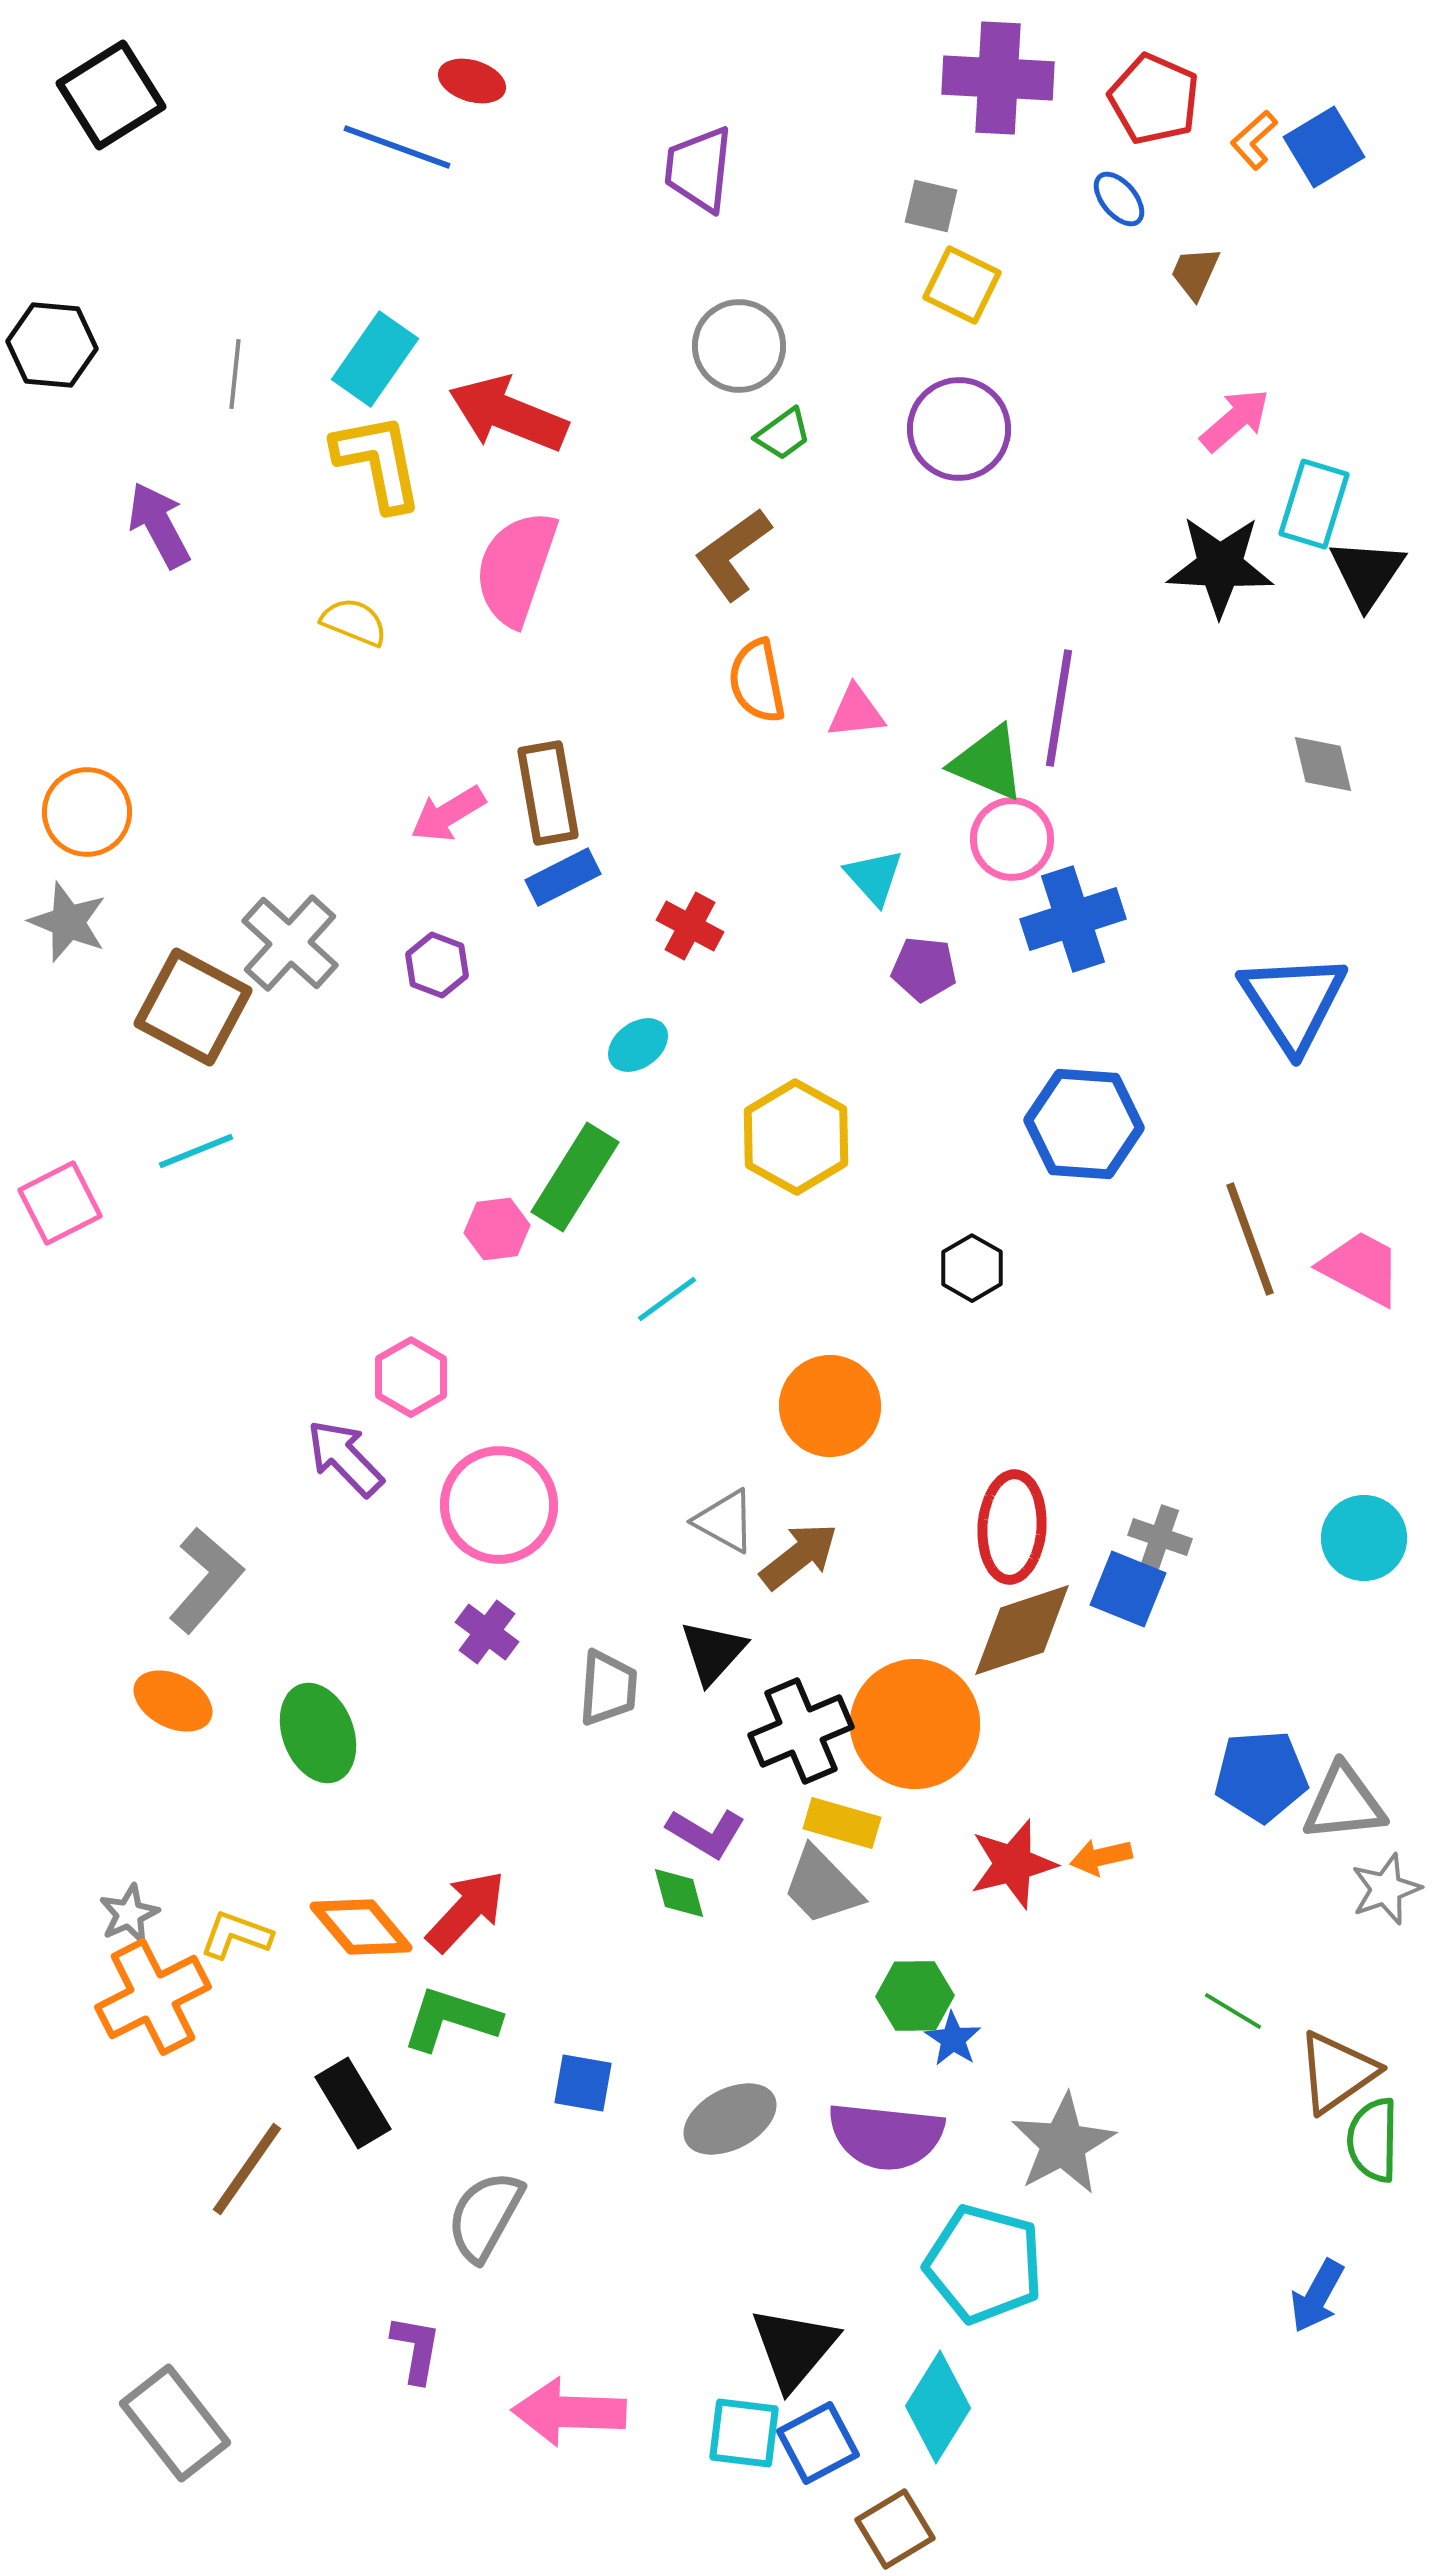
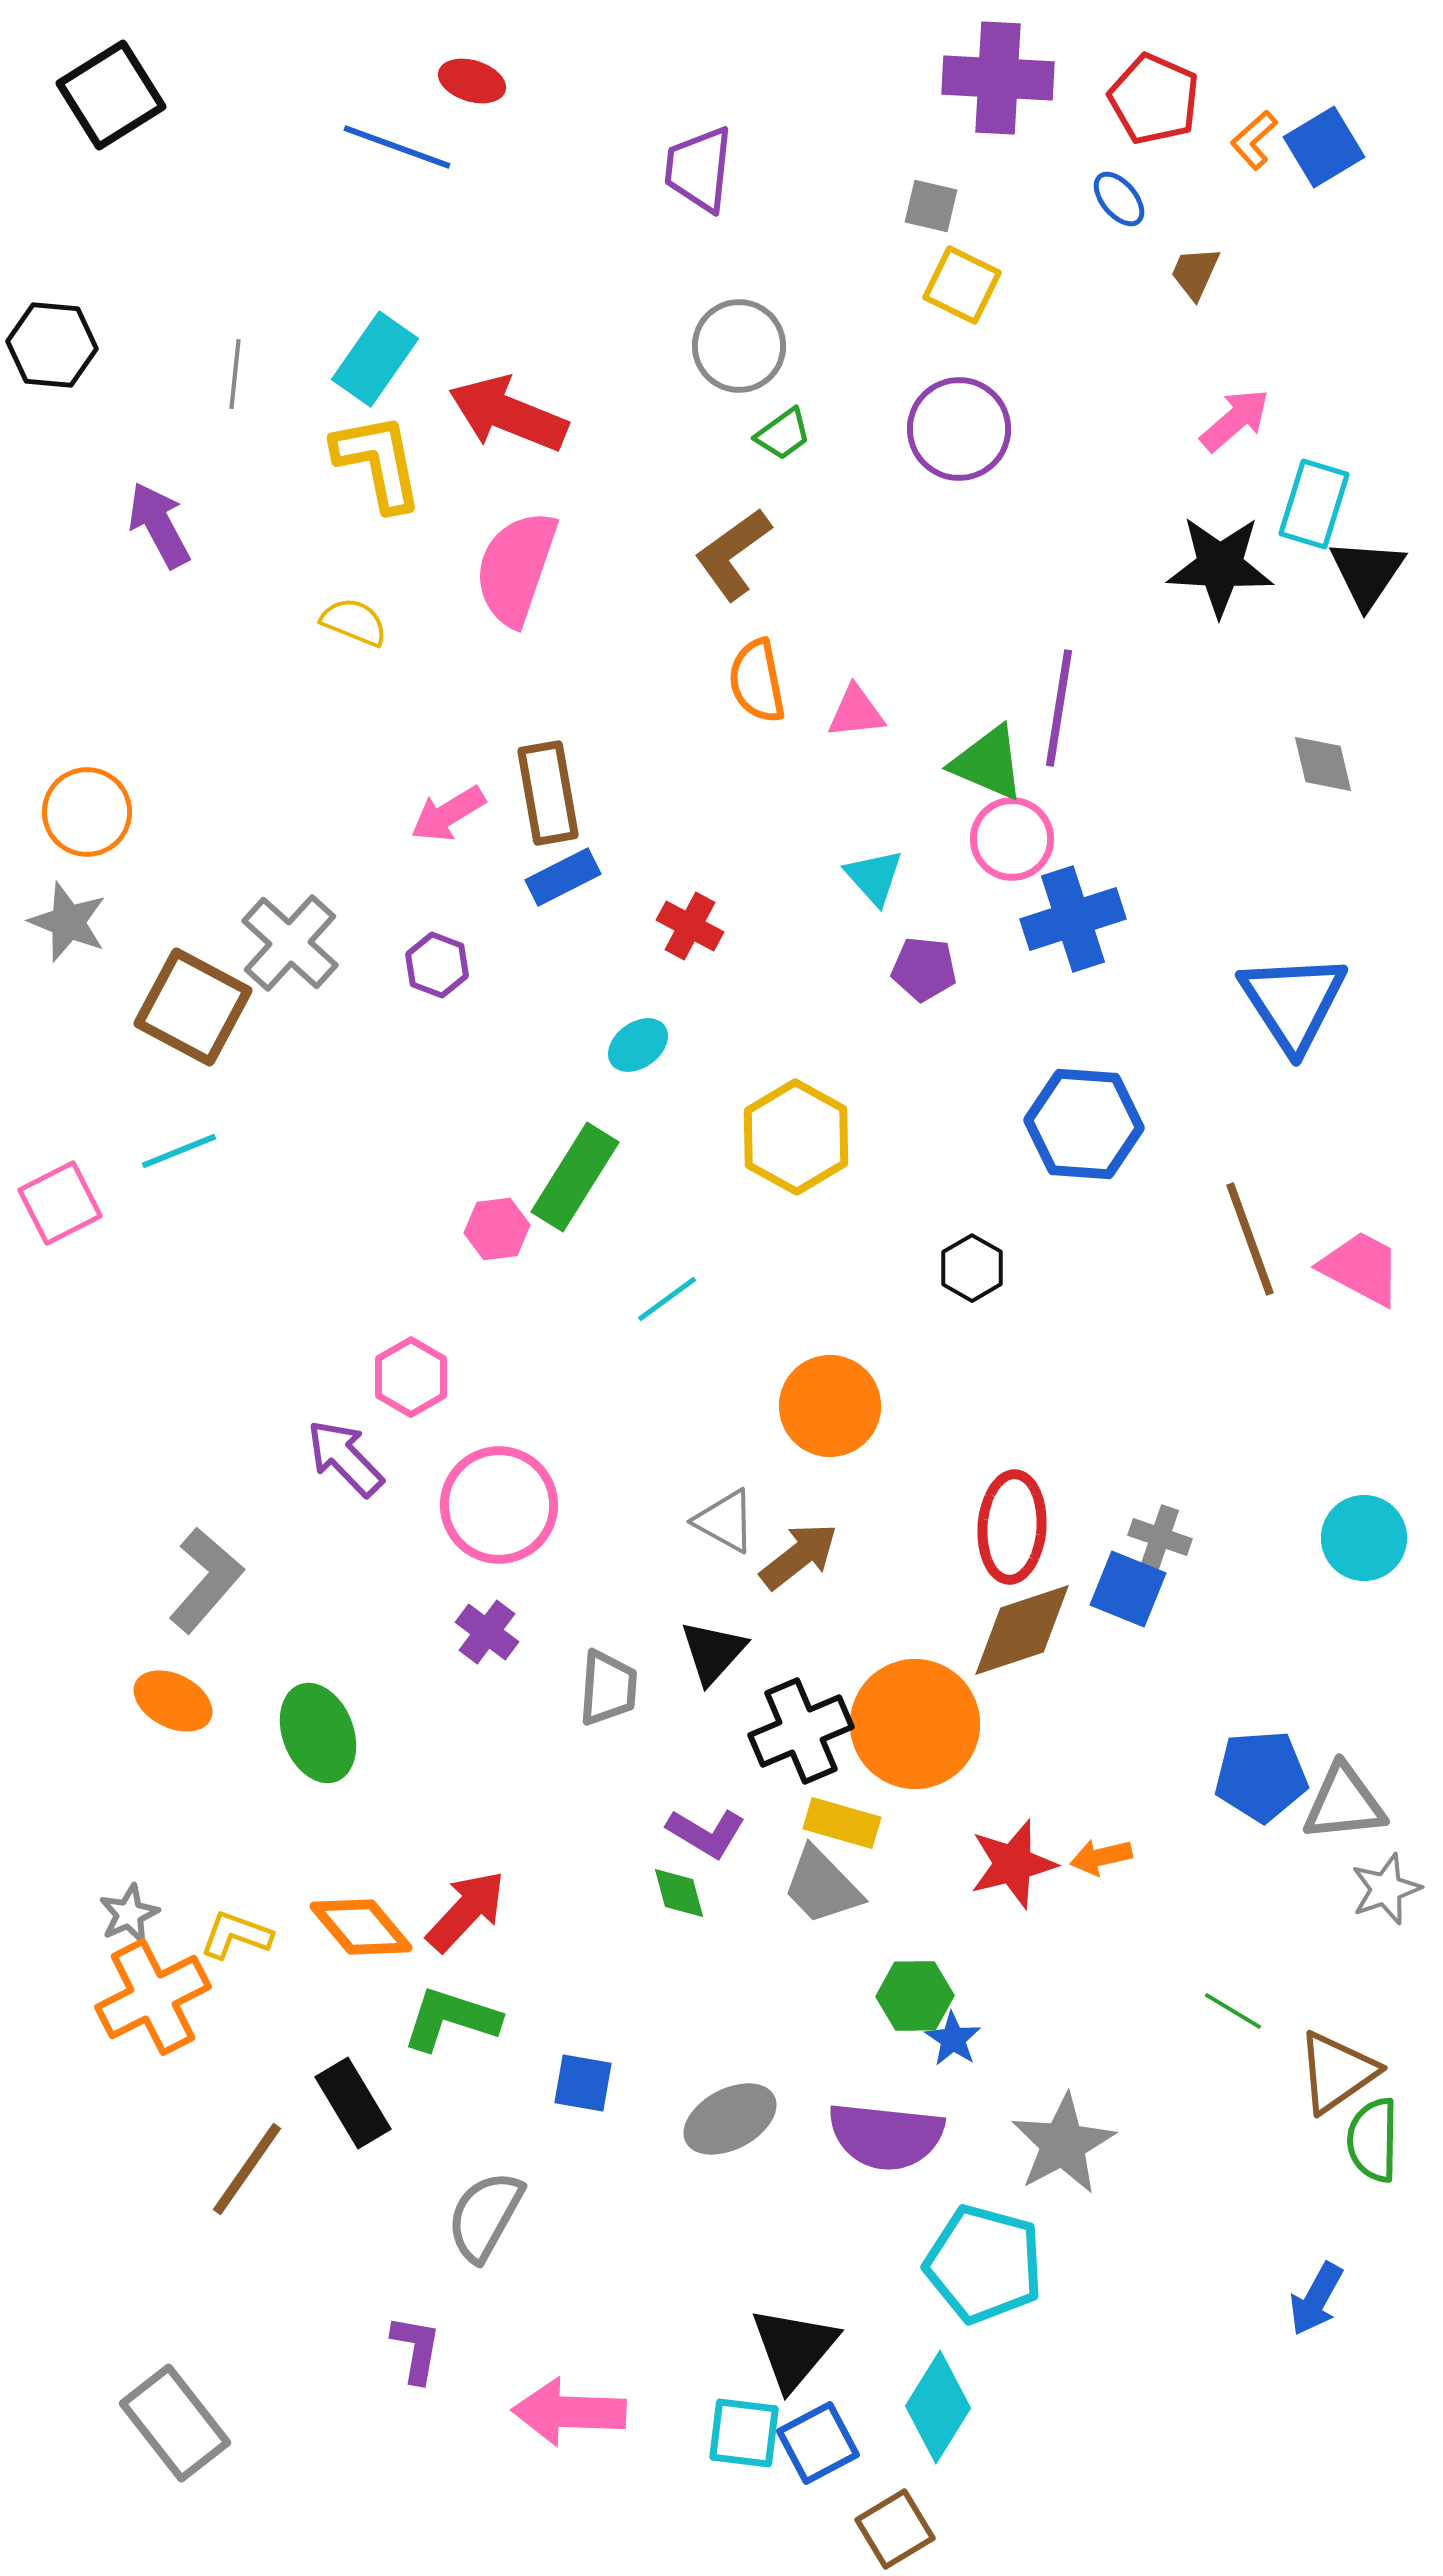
cyan line at (196, 1151): moved 17 px left
blue arrow at (1317, 2296): moved 1 px left, 3 px down
